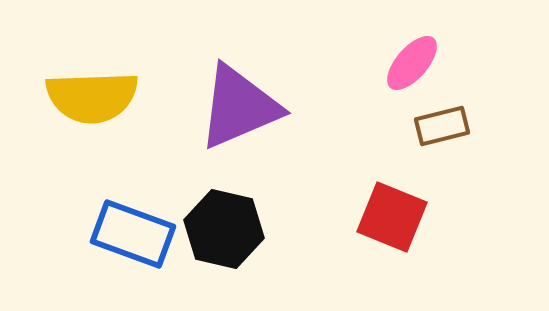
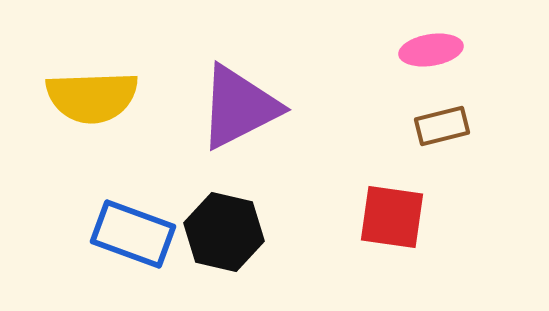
pink ellipse: moved 19 px right, 13 px up; rotated 40 degrees clockwise
purple triangle: rotated 4 degrees counterclockwise
red square: rotated 14 degrees counterclockwise
black hexagon: moved 3 px down
